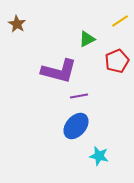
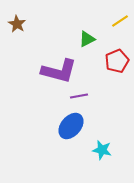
blue ellipse: moved 5 px left
cyan star: moved 3 px right, 6 px up
